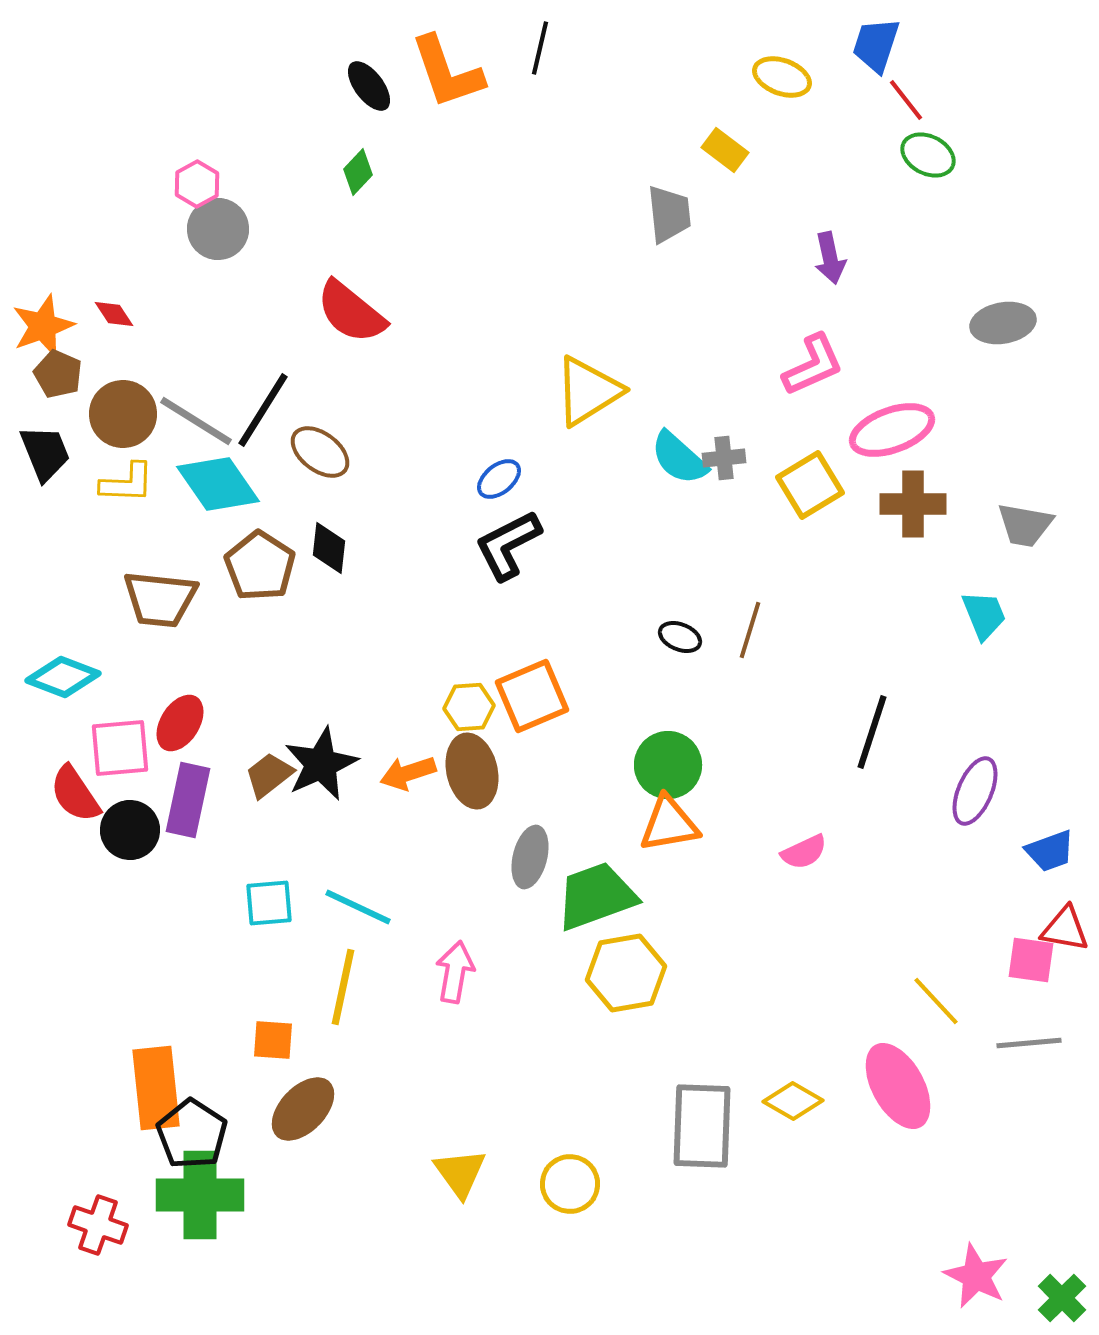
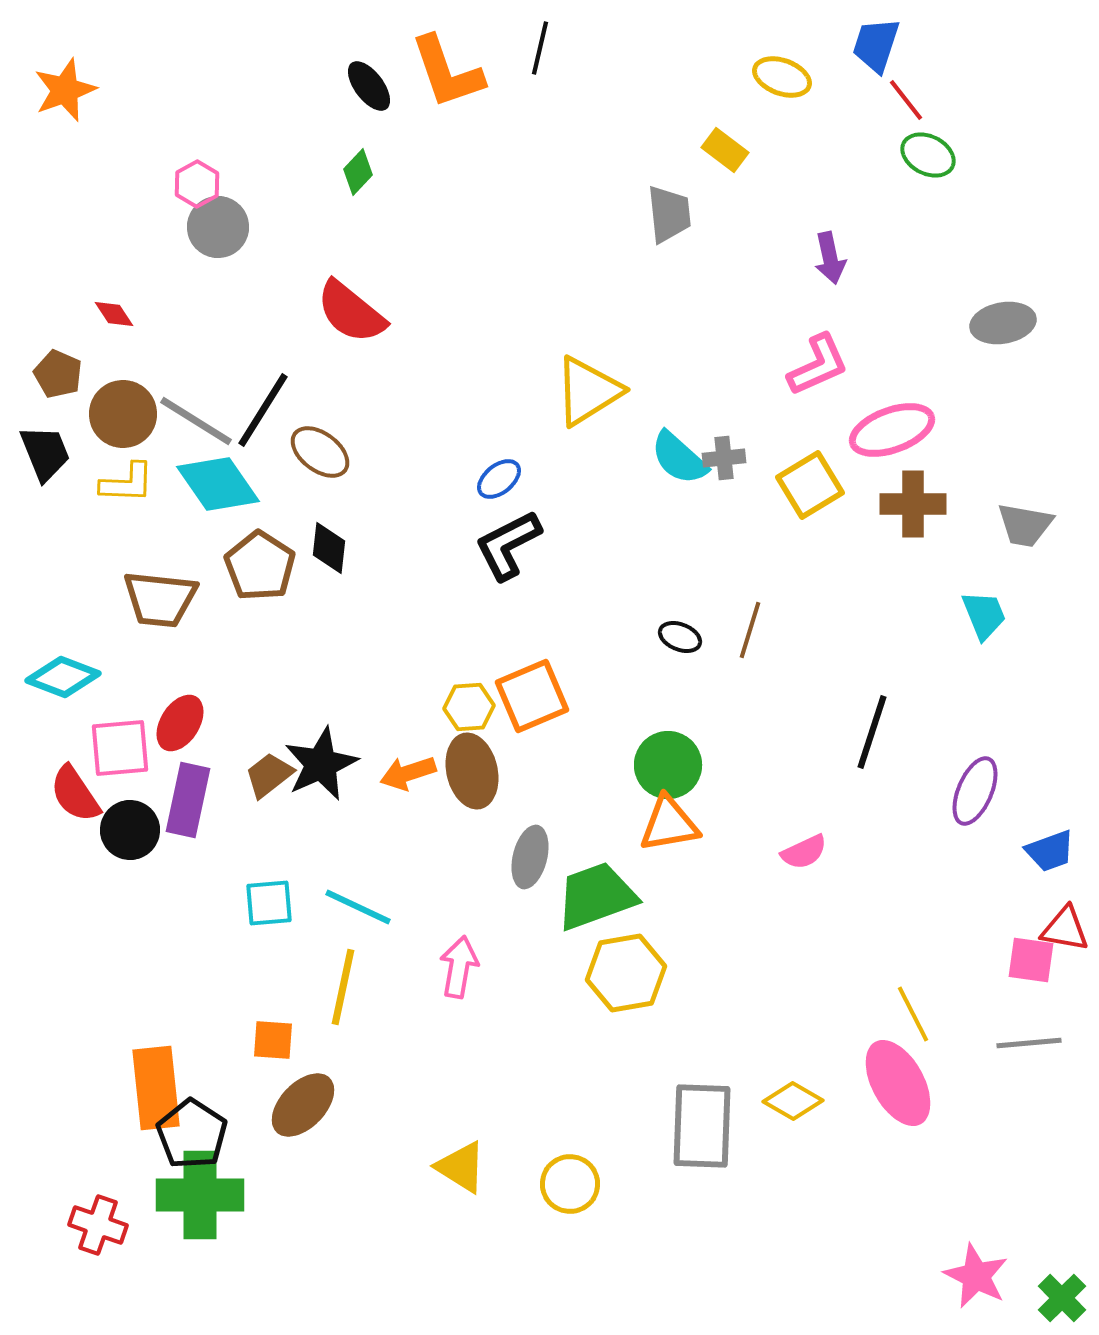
gray circle at (218, 229): moved 2 px up
orange star at (43, 326): moved 22 px right, 236 px up
pink L-shape at (813, 365): moved 5 px right
pink arrow at (455, 972): moved 4 px right, 5 px up
yellow line at (936, 1001): moved 23 px left, 13 px down; rotated 16 degrees clockwise
pink ellipse at (898, 1086): moved 3 px up
brown ellipse at (303, 1109): moved 4 px up
yellow triangle at (460, 1173): moved 1 px right, 6 px up; rotated 22 degrees counterclockwise
